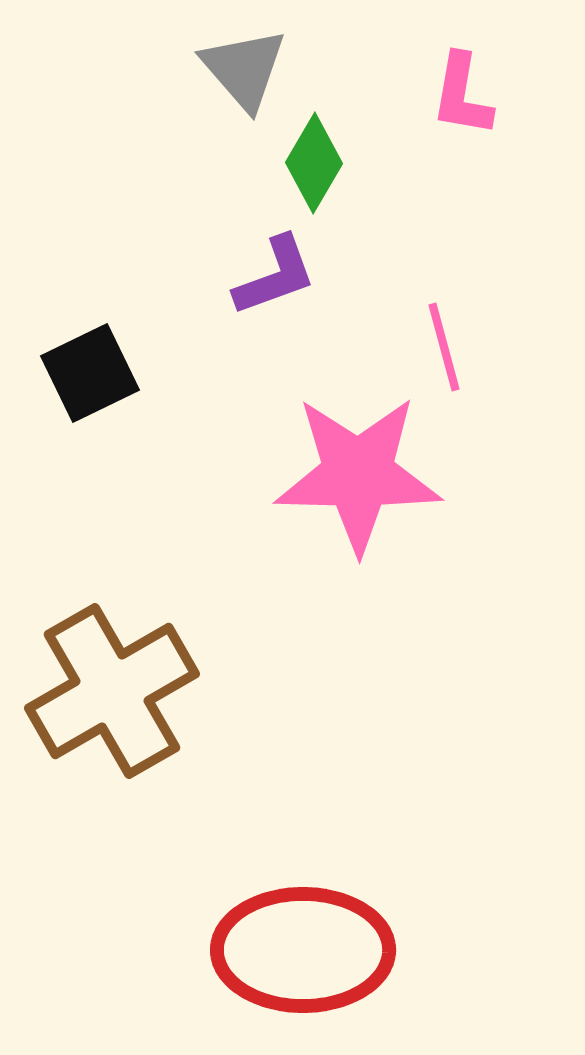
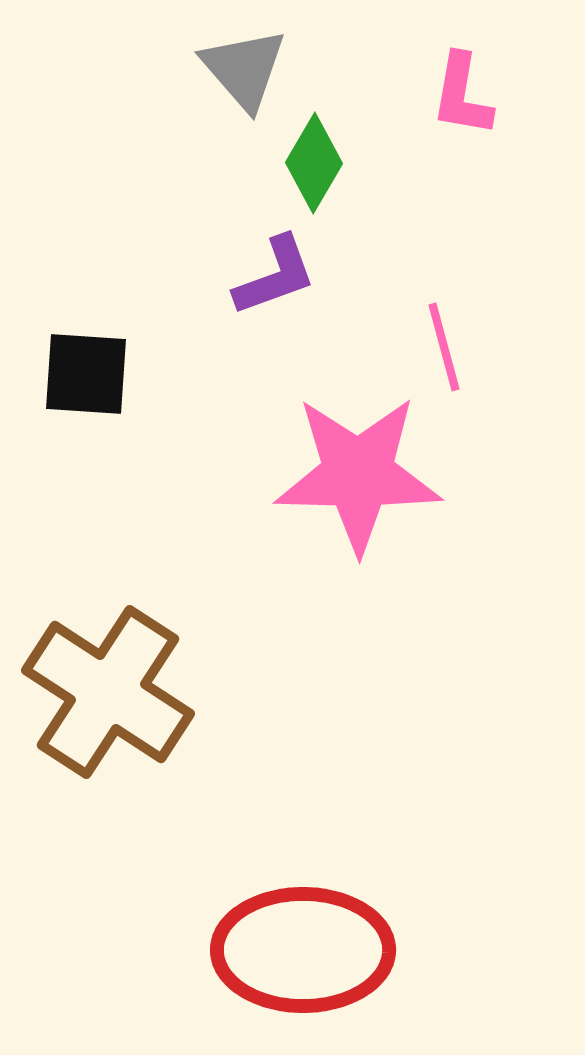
black square: moved 4 px left, 1 px down; rotated 30 degrees clockwise
brown cross: moved 4 px left, 1 px down; rotated 27 degrees counterclockwise
